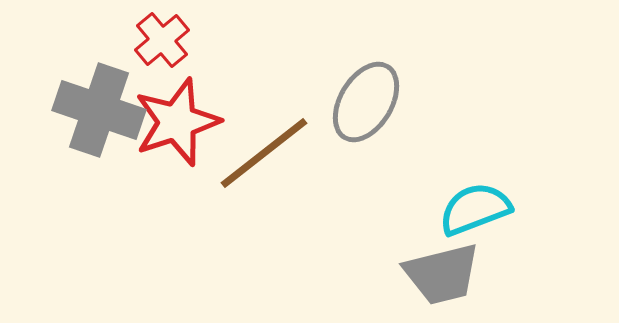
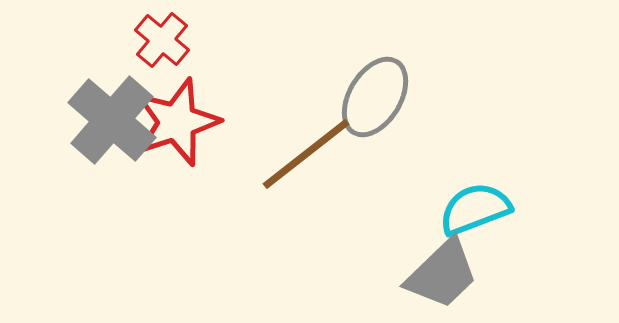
red cross: rotated 10 degrees counterclockwise
gray ellipse: moved 9 px right, 5 px up
gray cross: moved 13 px right, 10 px down; rotated 22 degrees clockwise
brown line: moved 42 px right, 1 px down
gray trapezoid: rotated 30 degrees counterclockwise
